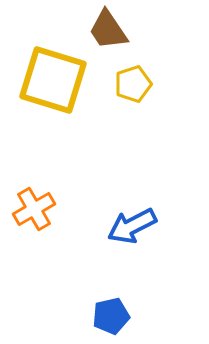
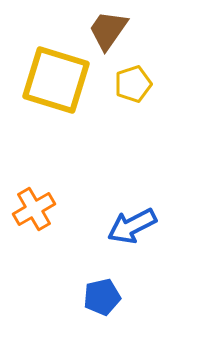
brown trapezoid: rotated 69 degrees clockwise
yellow square: moved 3 px right
blue pentagon: moved 9 px left, 19 px up
